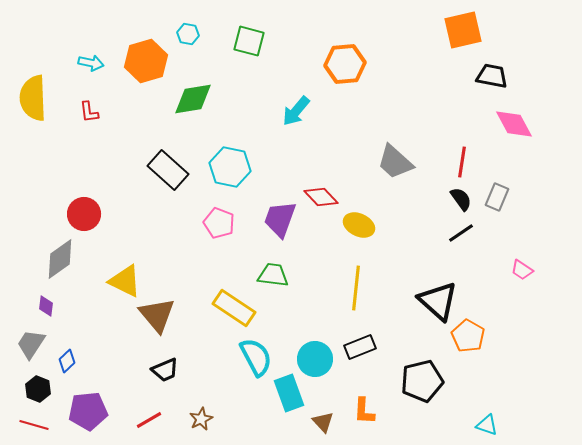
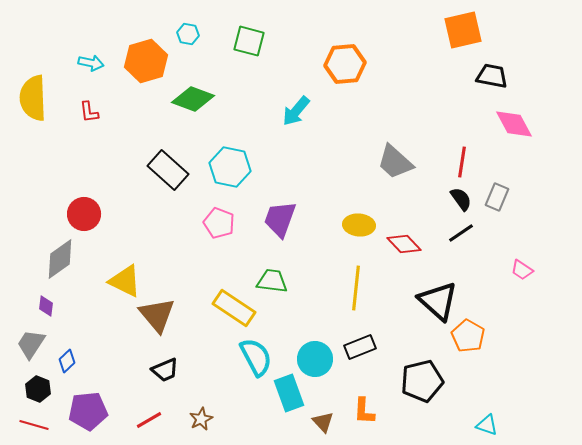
green diamond at (193, 99): rotated 30 degrees clockwise
red diamond at (321, 197): moved 83 px right, 47 px down
yellow ellipse at (359, 225): rotated 20 degrees counterclockwise
green trapezoid at (273, 275): moved 1 px left, 6 px down
